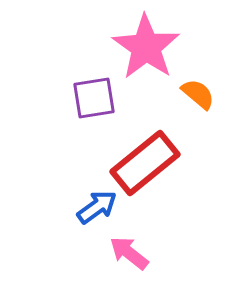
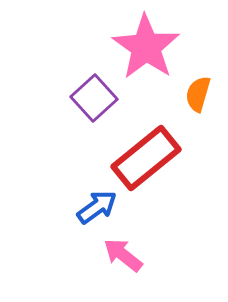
orange semicircle: rotated 114 degrees counterclockwise
purple square: rotated 33 degrees counterclockwise
red rectangle: moved 1 px right, 5 px up
pink arrow: moved 6 px left, 2 px down
